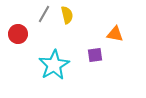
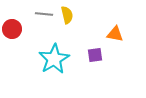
gray line: rotated 66 degrees clockwise
red circle: moved 6 px left, 5 px up
cyan star: moved 6 px up
